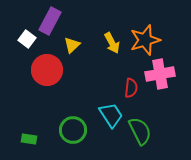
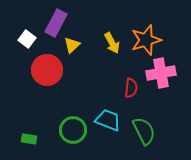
purple rectangle: moved 6 px right, 2 px down
orange star: moved 1 px right
pink cross: moved 1 px right, 1 px up
cyan trapezoid: moved 3 px left, 5 px down; rotated 36 degrees counterclockwise
green semicircle: moved 4 px right
